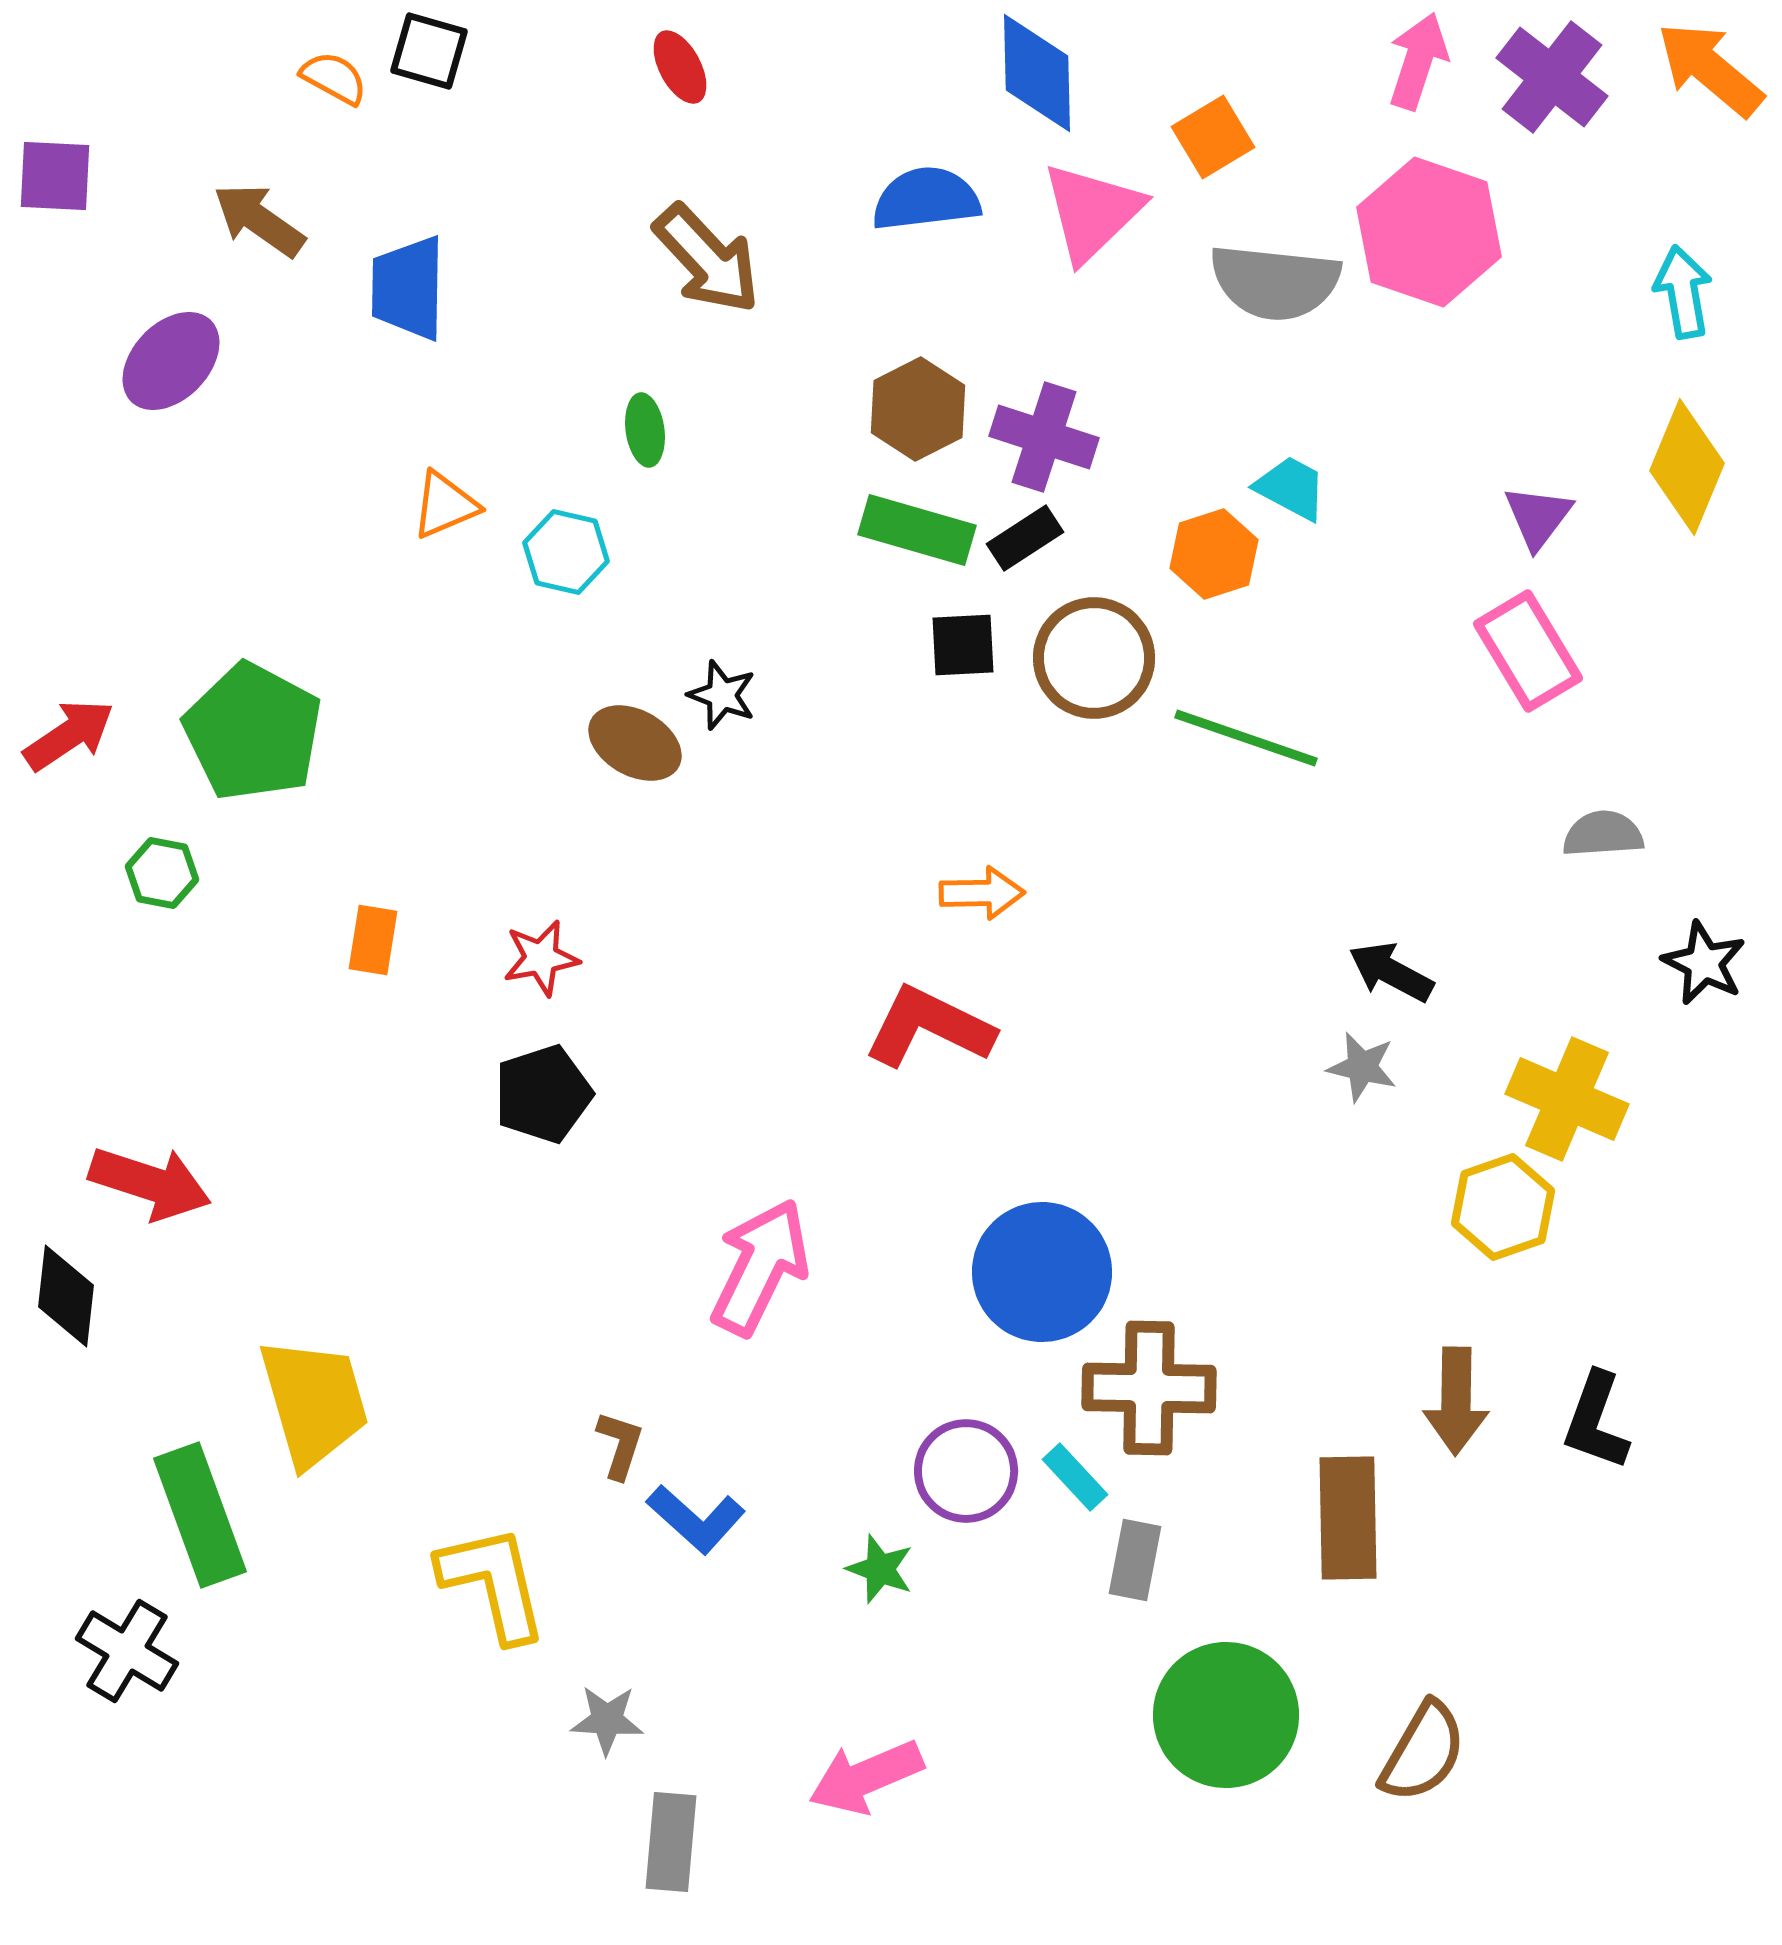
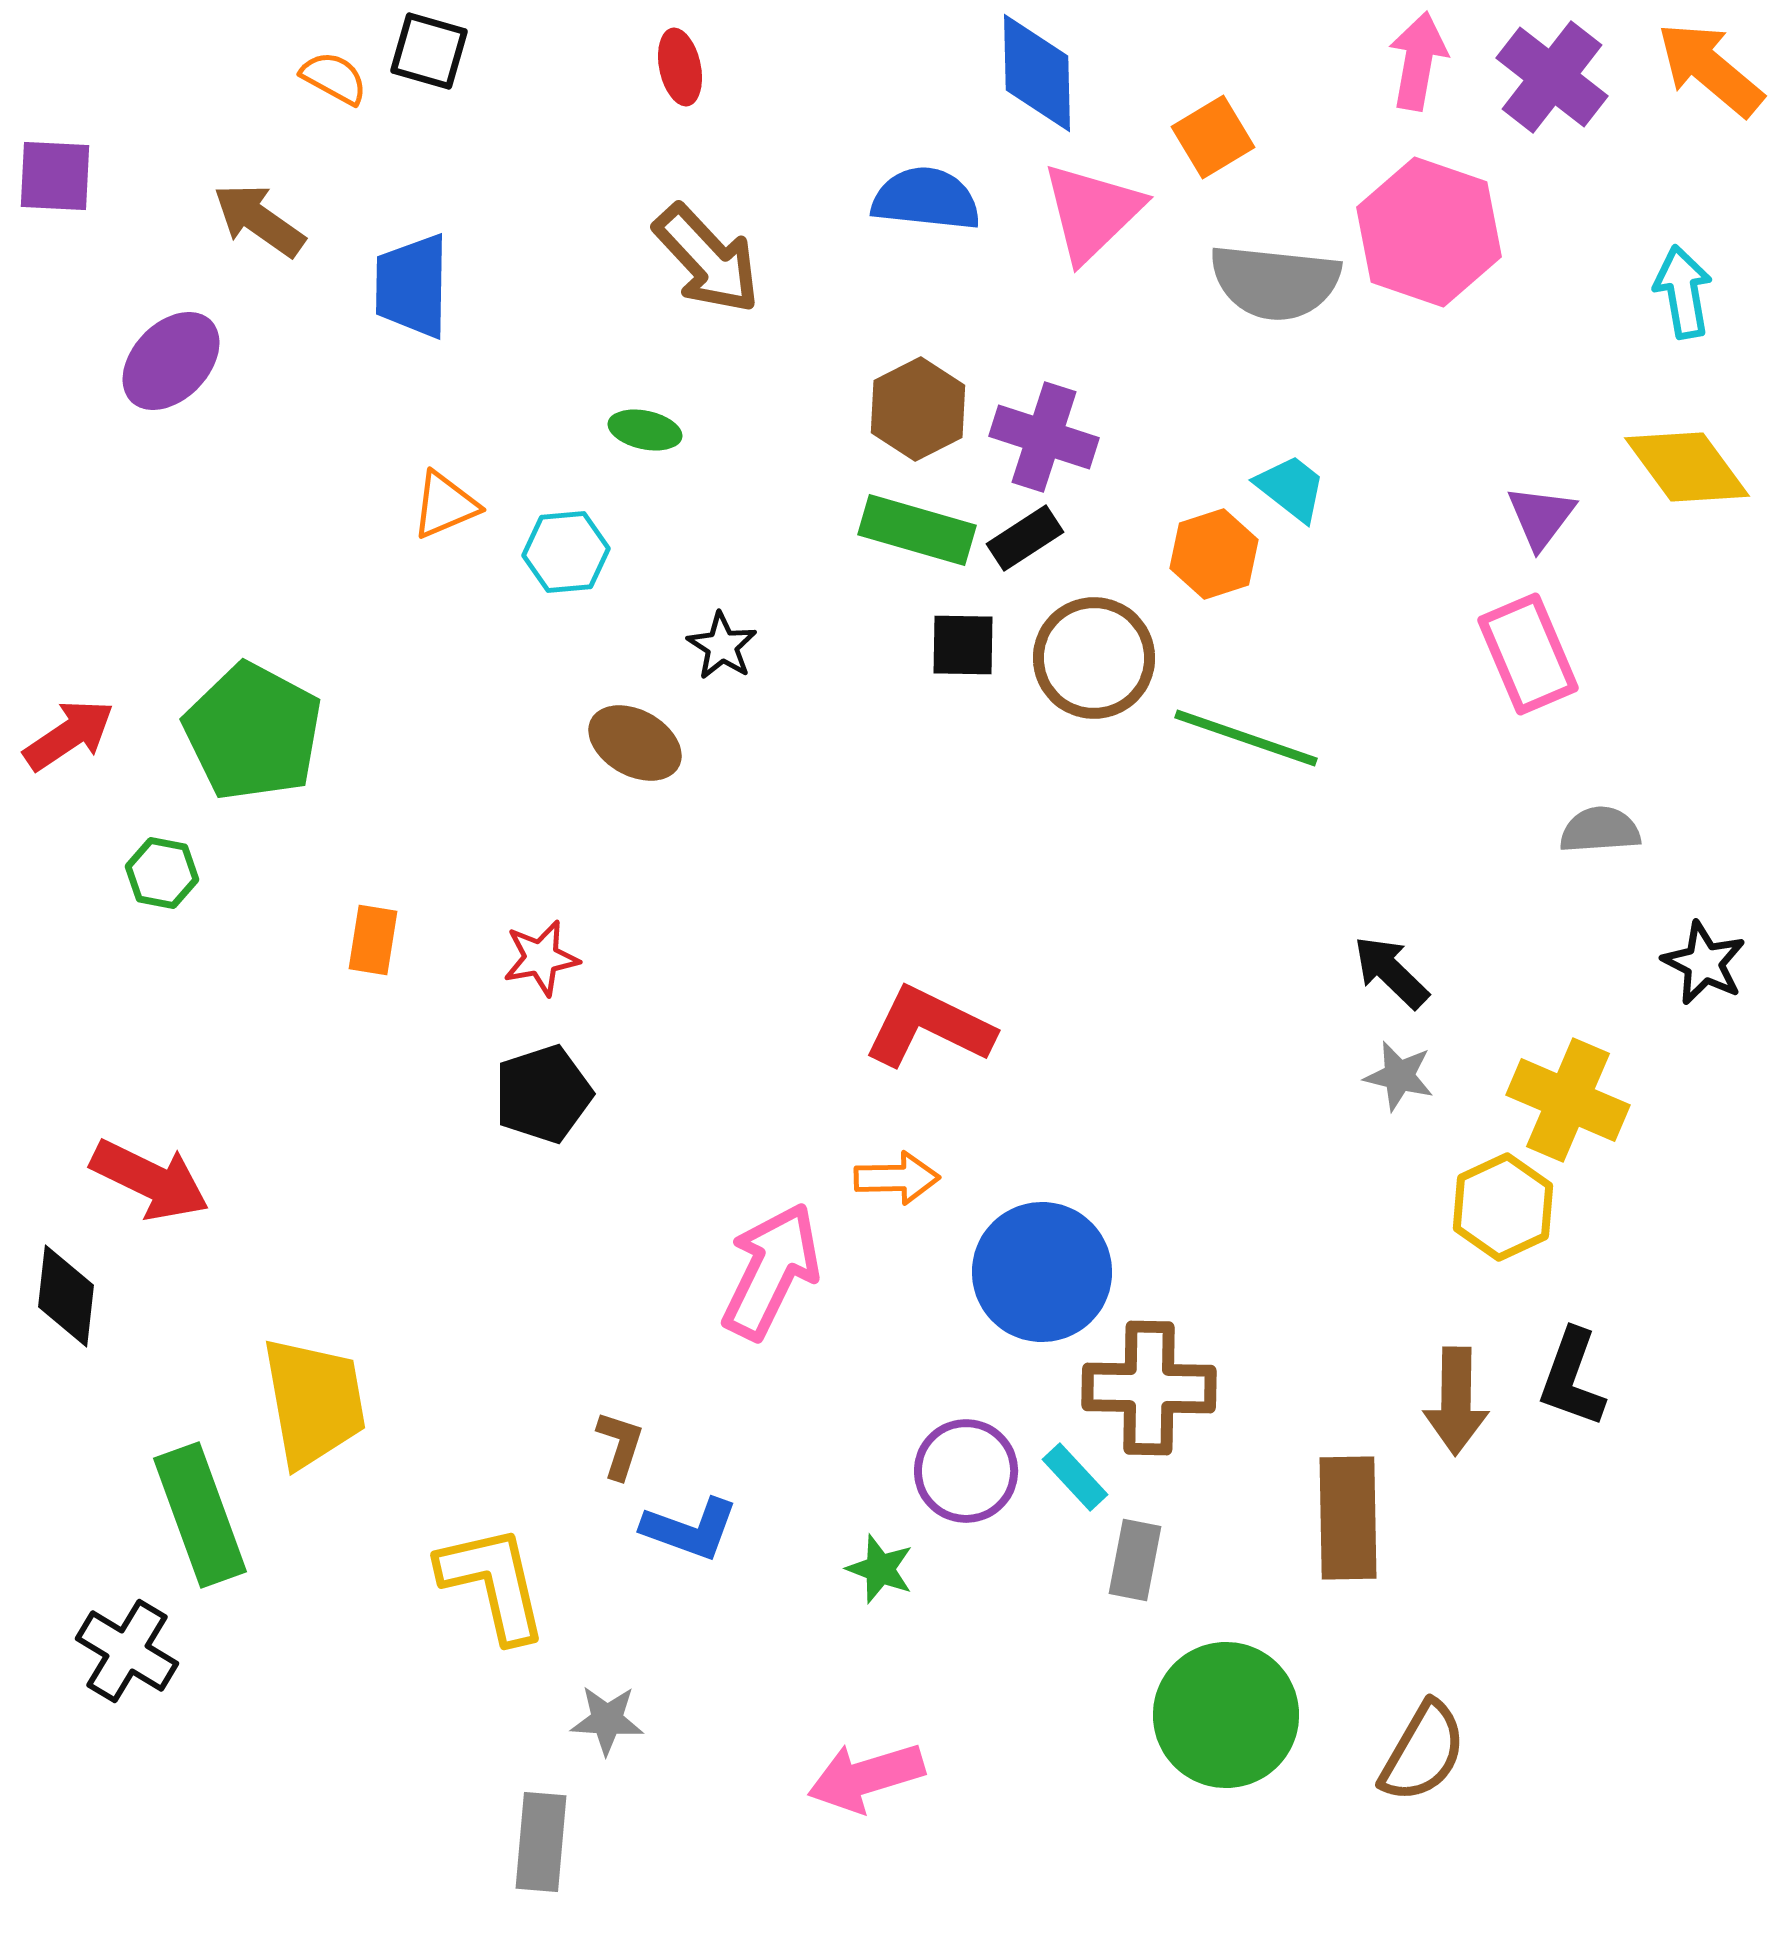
pink arrow at (1418, 61): rotated 8 degrees counterclockwise
red ellipse at (680, 67): rotated 16 degrees clockwise
blue semicircle at (926, 199): rotated 13 degrees clockwise
blue trapezoid at (408, 288): moved 4 px right, 2 px up
green ellipse at (645, 430): rotated 70 degrees counterclockwise
yellow diamond at (1687, 467): rotated 59 degrees counterclockwise
cyan trapezoid at (1291, 488): rotated 10 degrees clockwise
purple triangle at (1538, 517): moved 3 px right
cyan hexagon at (566, 552): rotated 18 degrees counterclockwise
black square at (963, 645): rotated 4 degrees clockwise
pink rectangle at (1528, 651): moved 3 px down; rotated 8 degrees clockwise
black star at (722, 695): moved 49 px up; rotated 12 degrees clockwise
gray semicircle at (1603, 834): moved 3 px left, 4 px up
orange arrow at (982, 893): moved 85 px left, 285 px down
black arrow at (1391, 972): rotated 16 degrees clockwise
gray star at (1362, 1067): moved 37 px right, 9 px down
yellow cross at (1567, 1099): moved 1 px right, 1 px down
red arrow at (150, 1183): moved 3 px up; rotated 8 degrees clockwise
yellow hexagon at (1503, 1207): rotated 6 degrees counterclockwise
pink arrow at (760, 1267): moved 11 px right, 4 px down
yellow trapezoid at (314, 1402): rotated 6 degrees clockwise
black L-shape at (1596, 1421): moved 24 px left, 43 px up
blue L-shape at (696, 1519): moved 6 px left, 10 px down; rotated 22 degrees counterclockwise
pink arrow at (866, 1777): rotated 6 degrees clockwise
gray rectangle at (671, 1842): moved 130 px left
